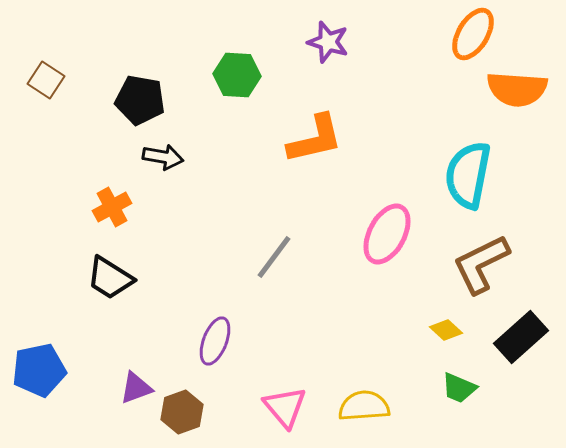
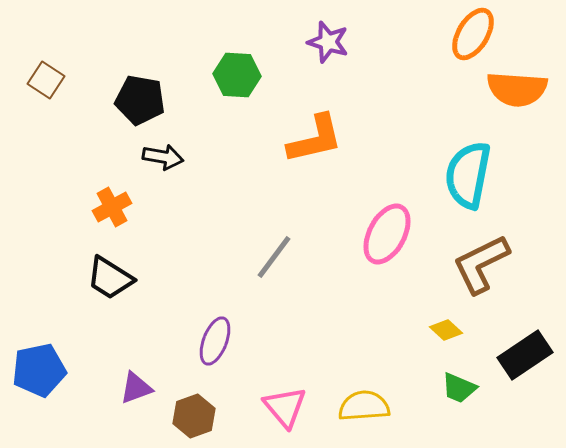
black rectangle: moved 4 px right, 18 px down; rotated 8 degrees clockwise
brown hexagon: moved 12 px right, 4 px down
